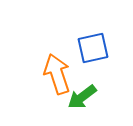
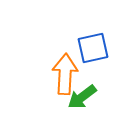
orange arrow: moved 8 px right; rotated 21 degrees clockwise
